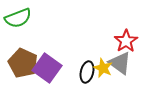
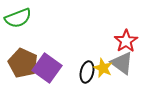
gray triangle: moved 2 px right
